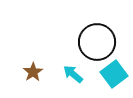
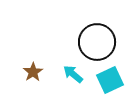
cyan square: moved 4 px left, 6 px down; rotated 12 degrees clockwise
